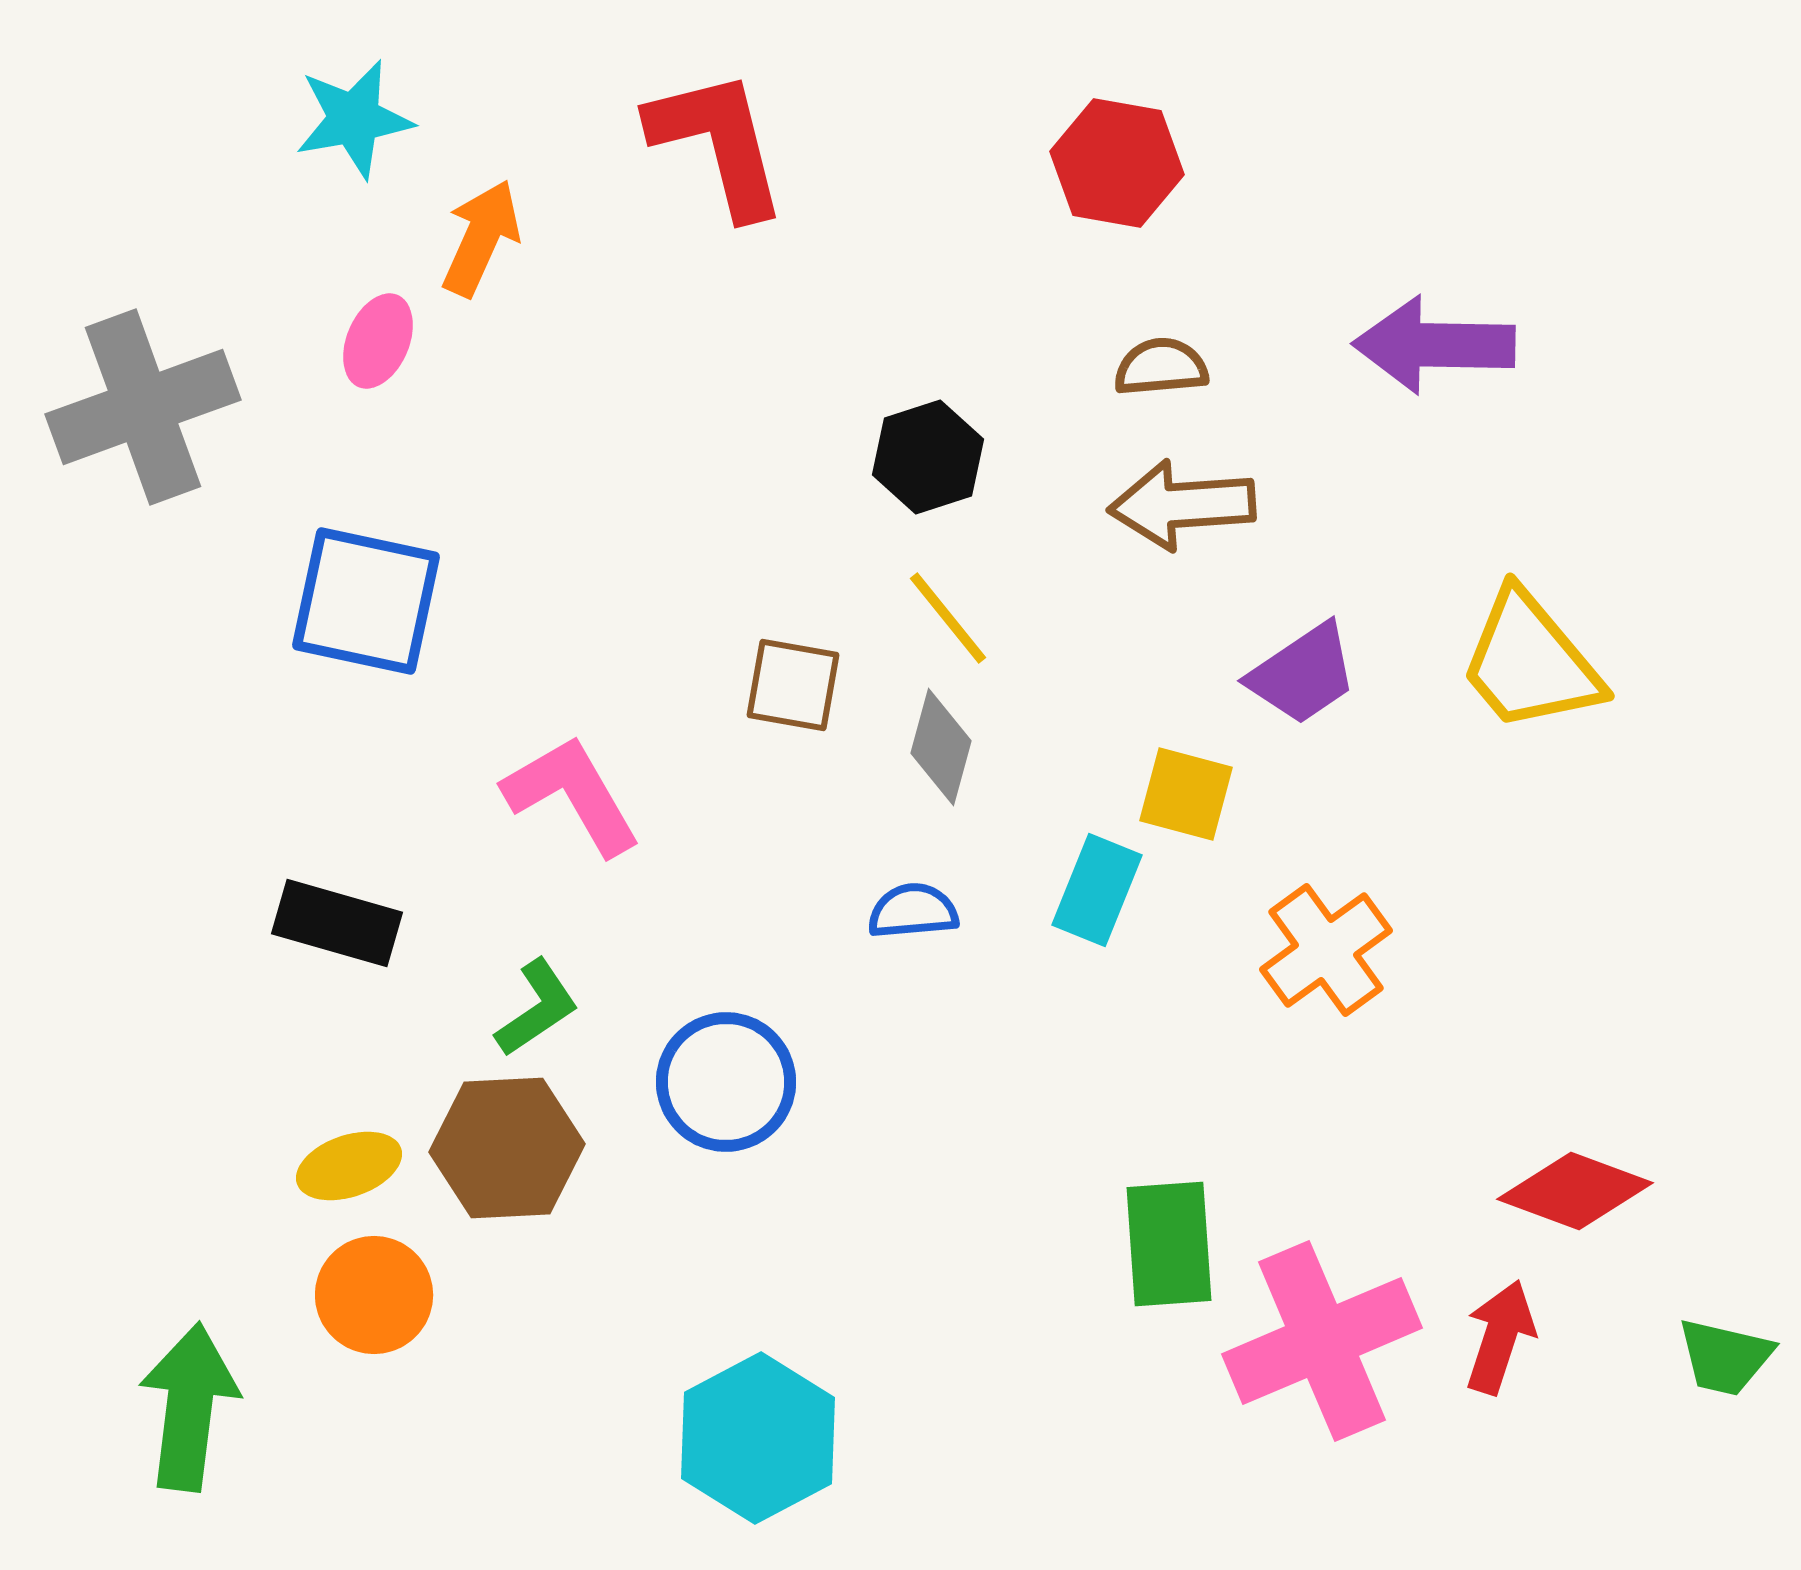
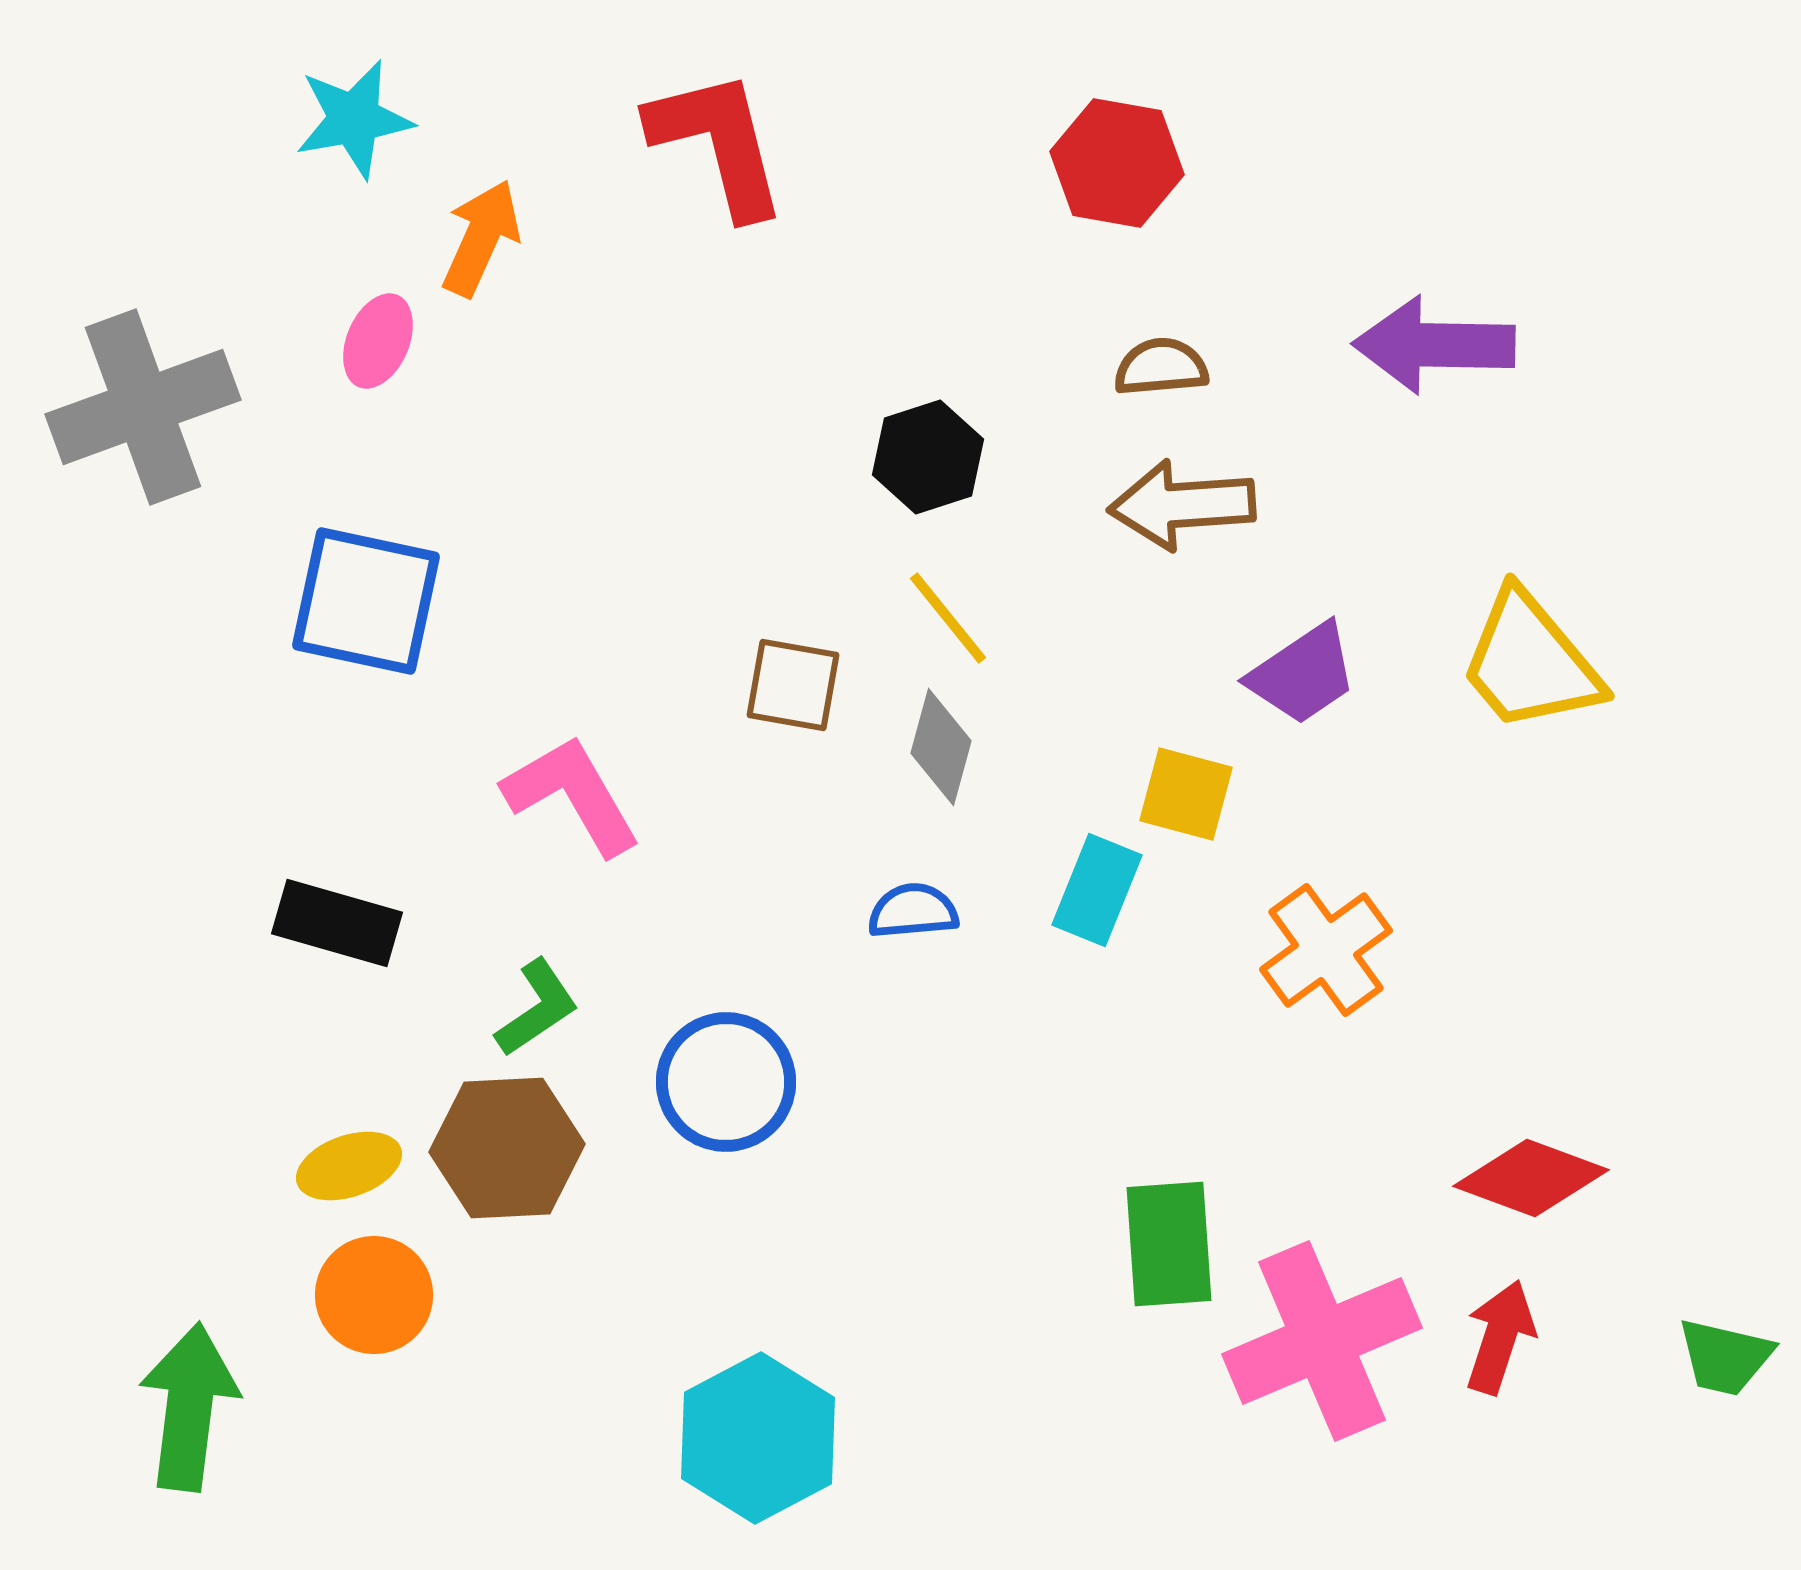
red diamond: moved 44 px left, 13 px up
